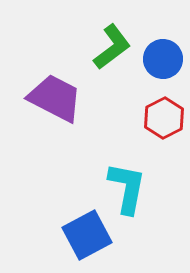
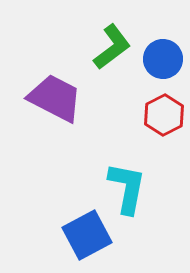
red hexagon: moved 3 px up
